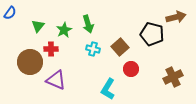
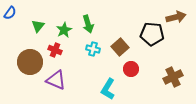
black pentagon: rotated 10 degrees counterclockwise
red cross: moved 4 px right, 1 px down; rotated 24 degrees clockwise
